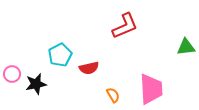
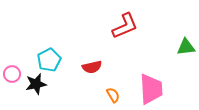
cyan pentagon: moved 11 px left, 5 px down
red semicircle: moved 3 px right, 1 px up
